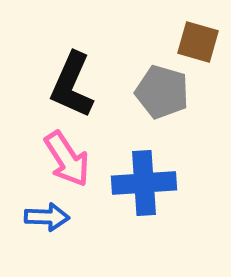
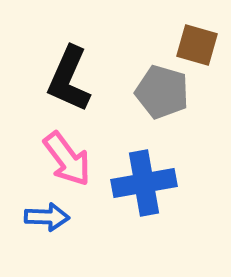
brown square: moved 1 px left, 3 px down
black L-shape: moved 3 px left, 6 px up
pink arrow: rotated 4 degrees counterclockwise
blue cross: rotated 6 degrees counterclockwise
